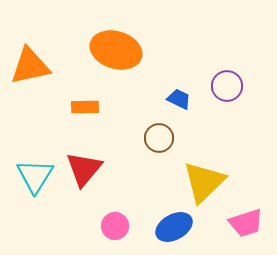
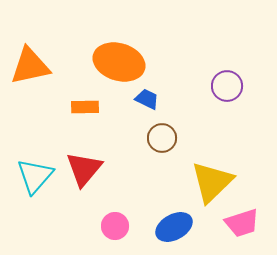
orange ellipse: moved 3 px right, 12 px down
blue trapezoid: moved 32 px left
brown circle: moved 3 px right
cyan triangle: rotated 9 degrees clockwise
yellow triangle: moved 8 px right
pink trapezoid: moved 4 px left
